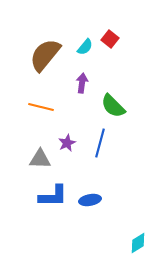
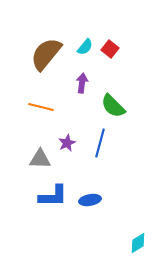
red square: moved 10 px down
brown semicircle: moved 1 px right, 1 px up
